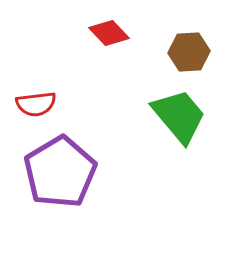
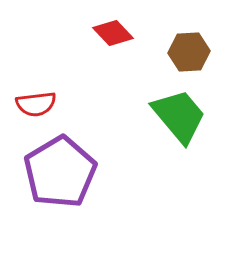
red diamond: moved 4 px right
